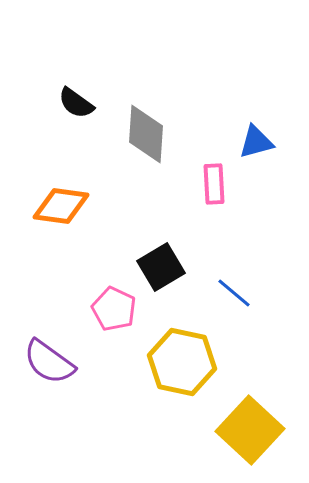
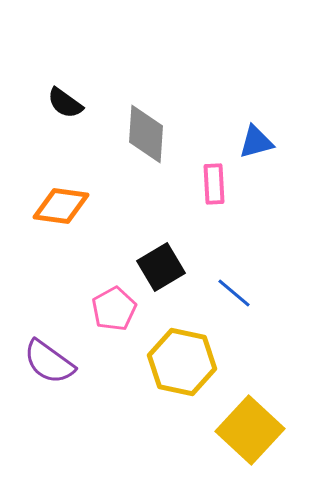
black semicircle: moved 11 px left
pink pentagon: rotated 18 degrees clockwise
